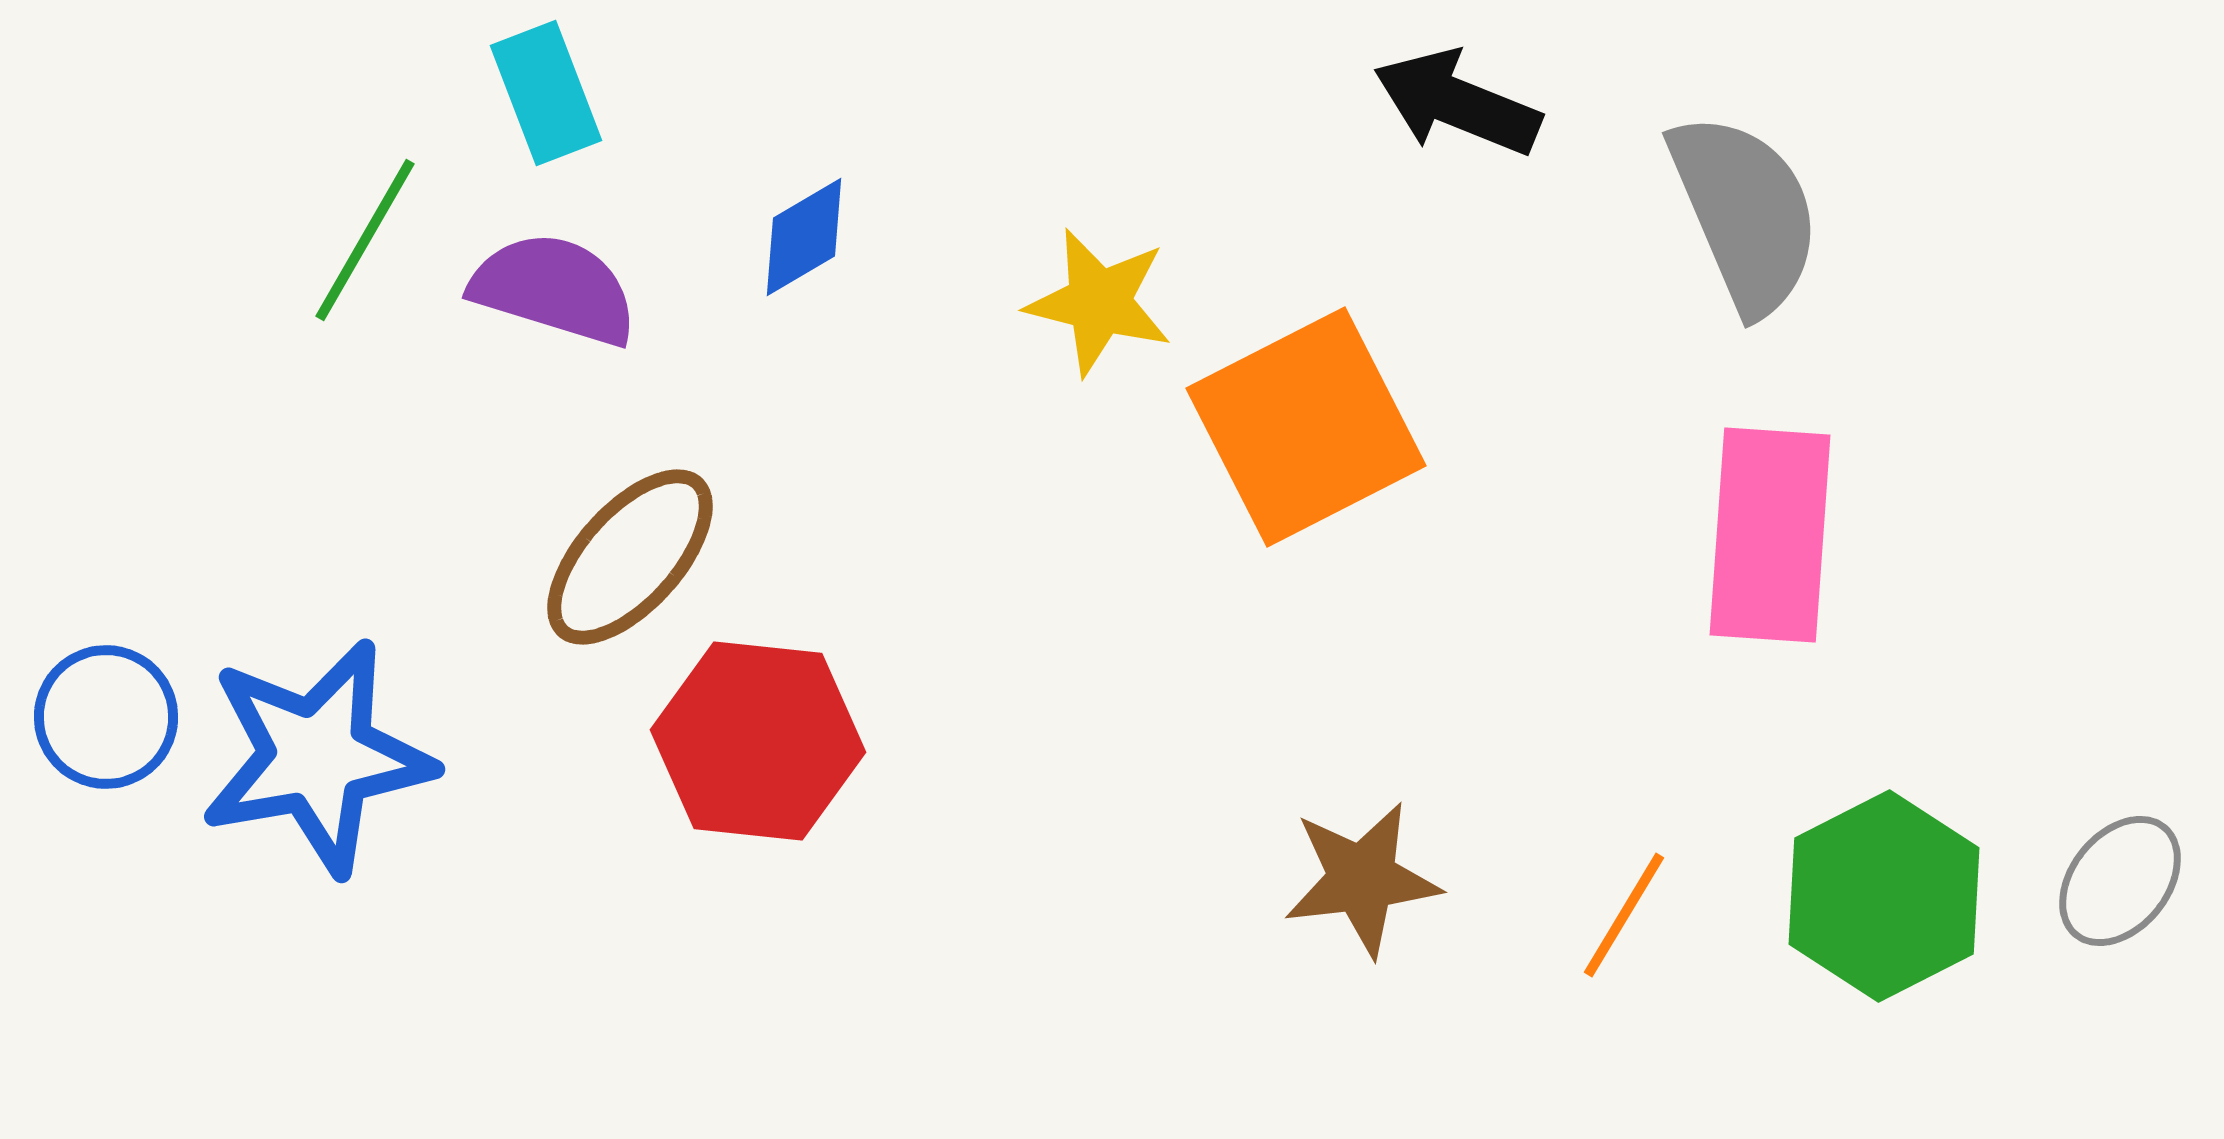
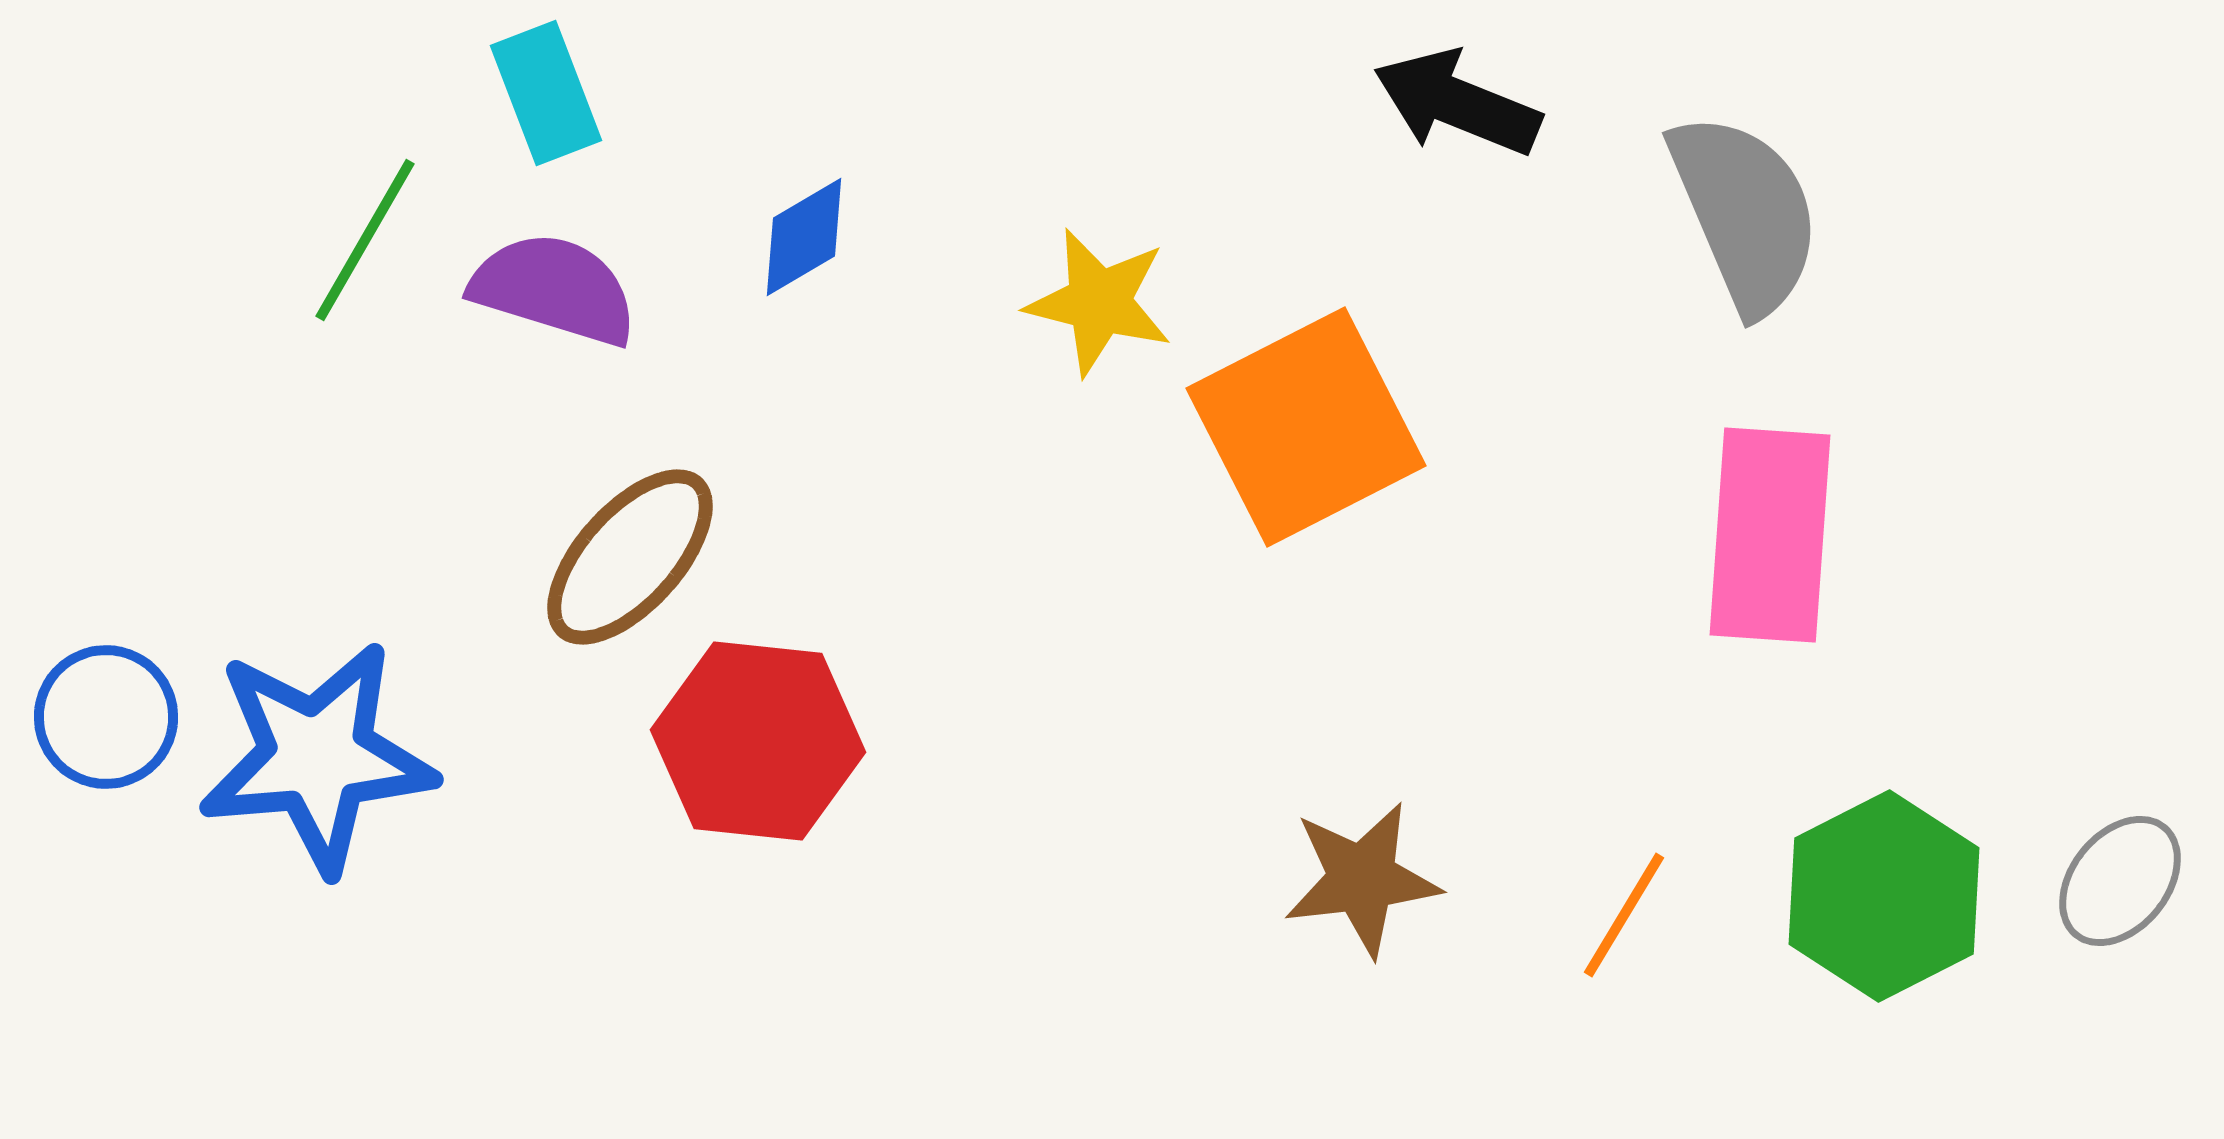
blue star: rotated 5 degrees clockwise
